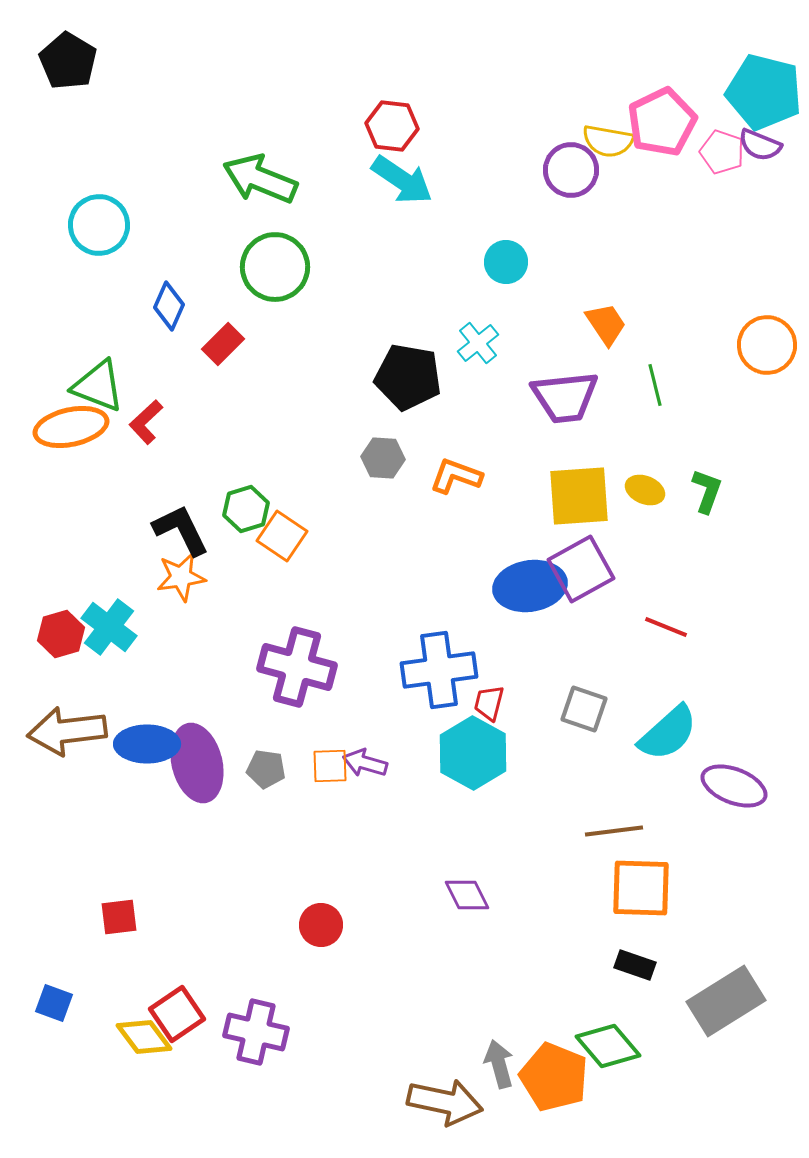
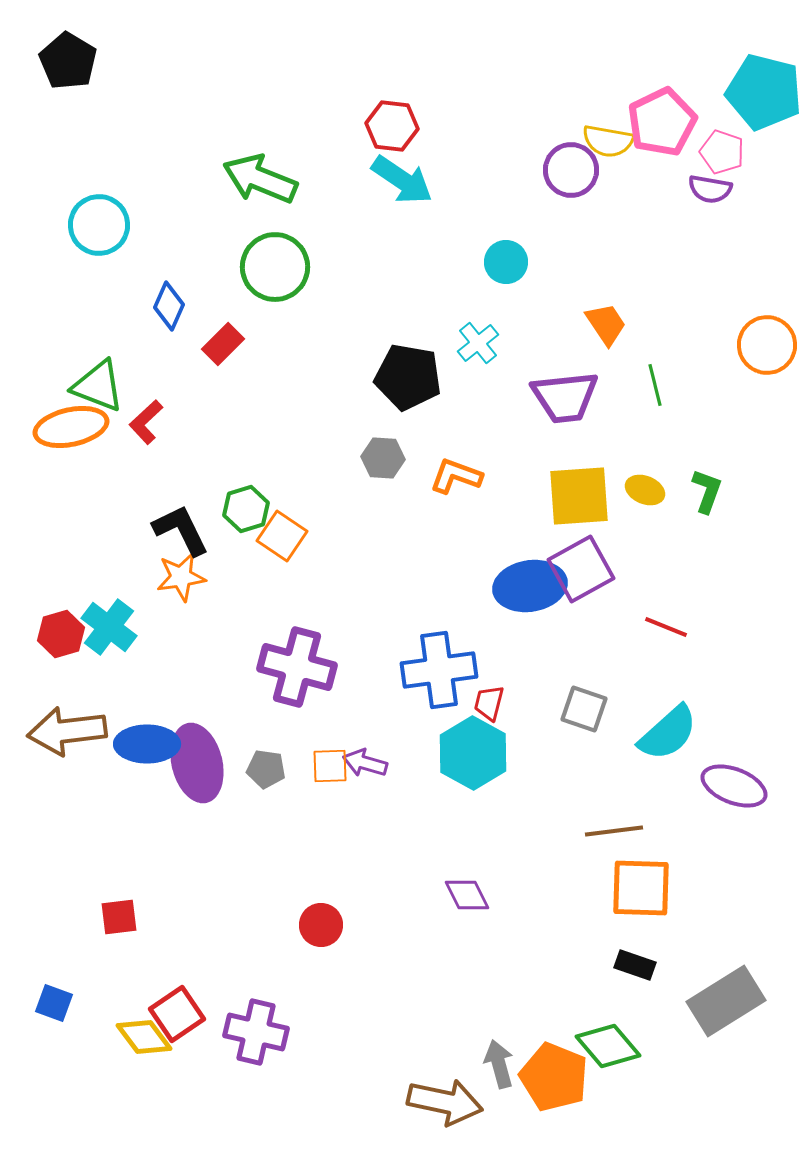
purple semicircle at (760, 145): moved 50 px left, 44 px down; rotated 12 degrees counterclockwise
